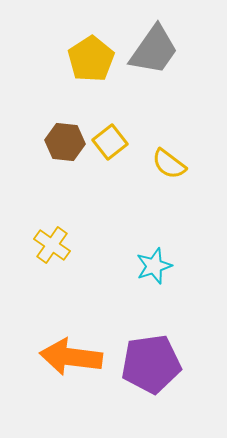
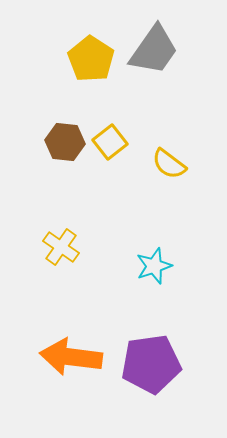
yellow pentagon: rotated 6 degrees counterclockwise
yellow cross: moved 9 px right, 2 px down
